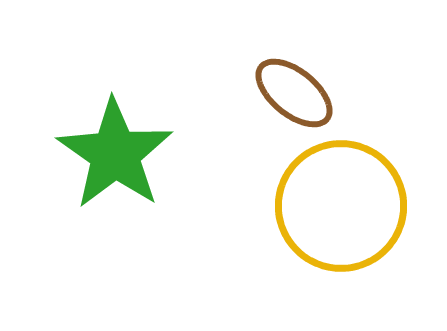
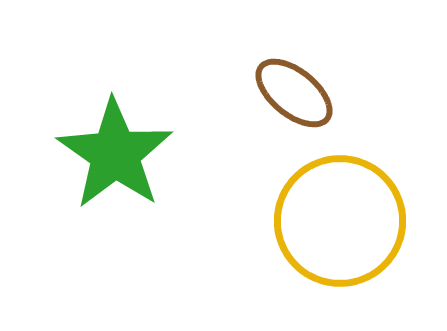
yellow circle: moved 1 px left, 15 px down
